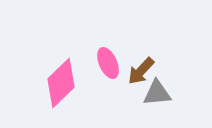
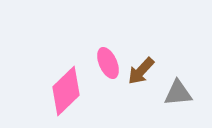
pink diamond: moved 5 px right, 8 px down
gray triangle: moved 21 px right
